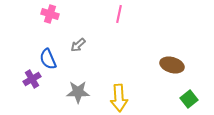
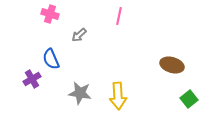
pink line: moved 2 px down
gray arrow: moved 1 px right, 10 px up
blue semicircle: moved 3 px right
gray star: moved 2 px right, 1 px down; rotated 10 degrees clockwise
yellow arrow: moved 1 px left, 2 px up
